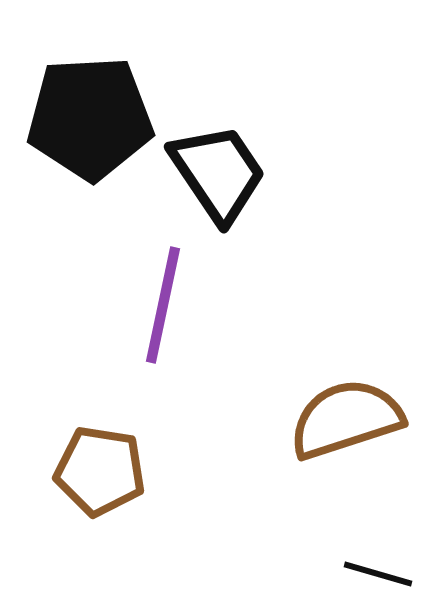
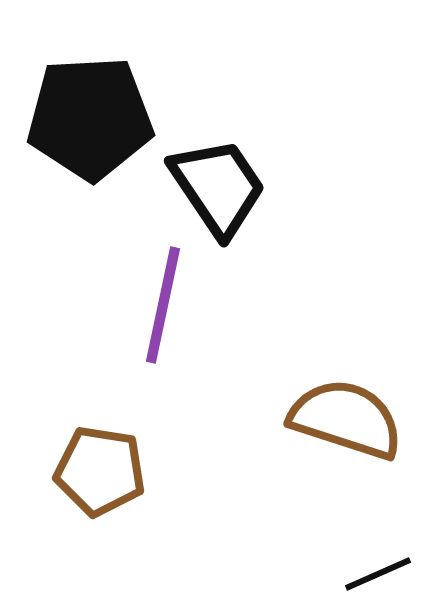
black trapezoid: moved 14 px down
brown semicircle: rotated 36 degrees clockwise
black line: rotated 40 degrees counterclockwise
